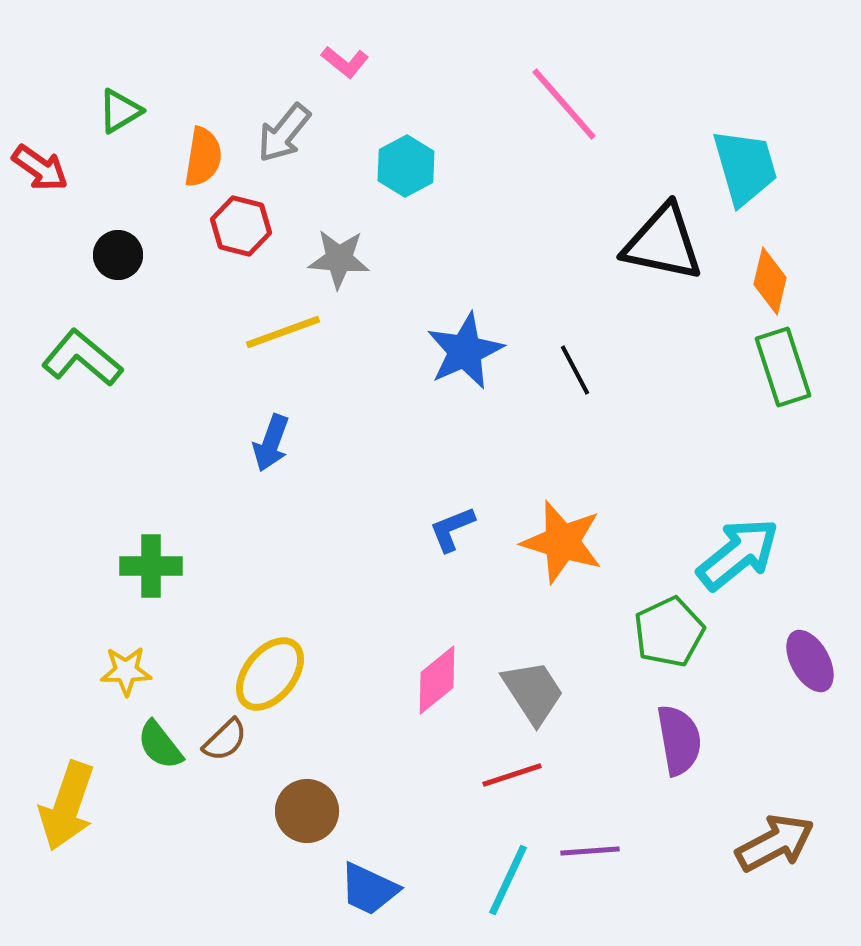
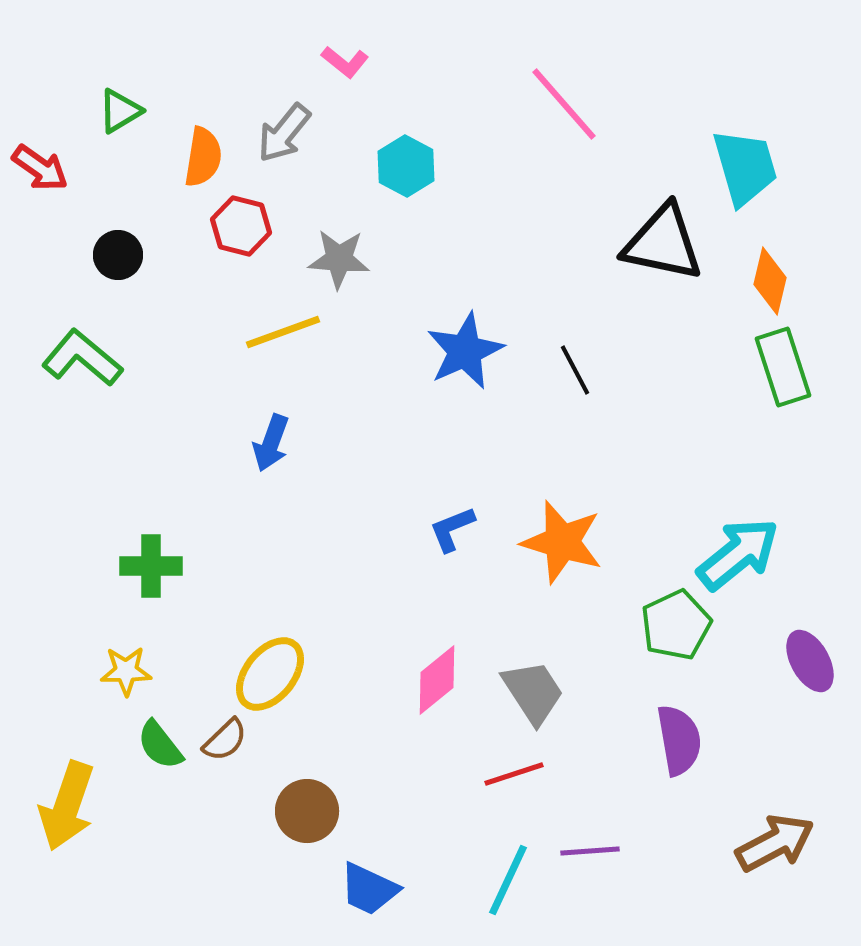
cyan hexagon: rotated 4 degrees counterclockwise
green pentagon: moved 7 px right, 7 px up
red line: moved 2 px right, 1 px up
